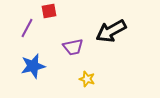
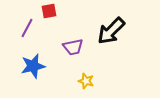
black arrow: rotated 16 degrees counterclockwise
yellow star: moved 1 px left, 2 px down
